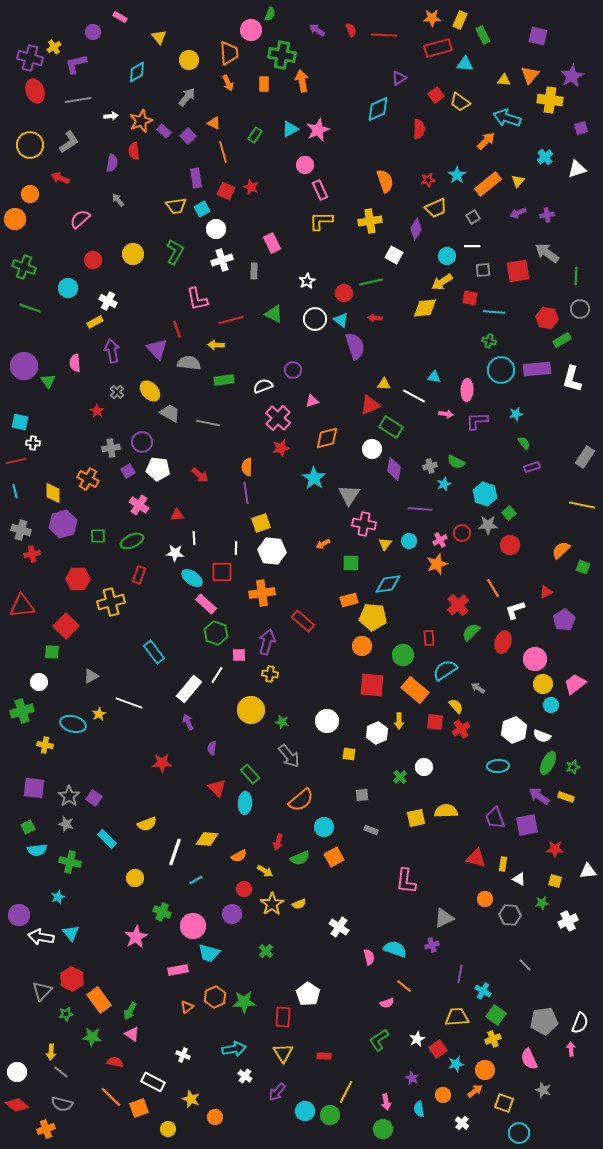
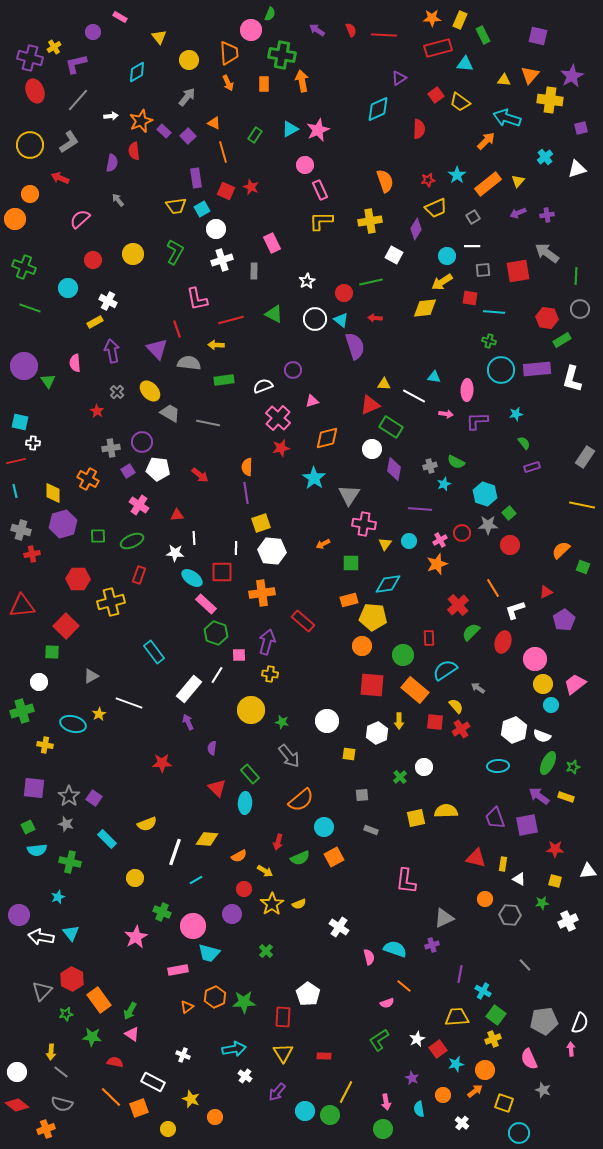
gray line at (78, 100): rotated 40 degrees counterclockwise
